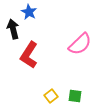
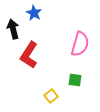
blue star: moved 5 px right, 1 px down
pink semicircle: rotated 30 degrees counterclockwise
green square: moved 16 px up
